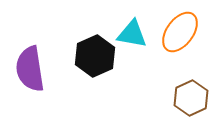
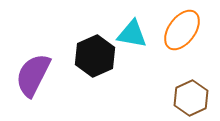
orange ellipse: moved 2 px right, 2 px up
purple semicircle: moved 3 px right, 6 px down; rotated 36 degrees clockwise
